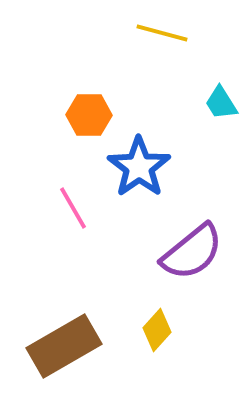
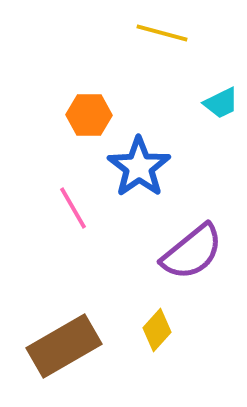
cyan trapezoid: rotated 84 degrees counterclockwise
